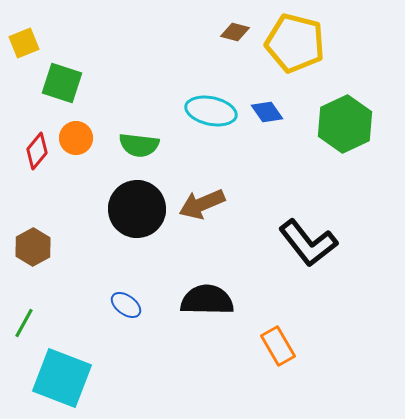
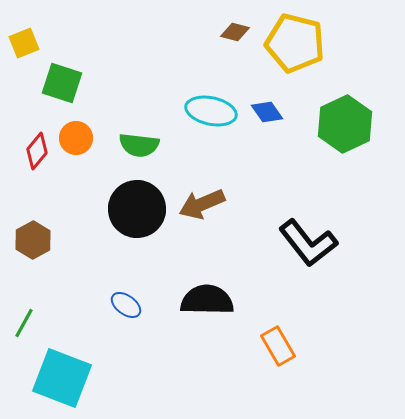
brown hexagon: moved 7 px up
